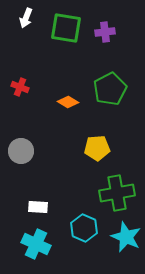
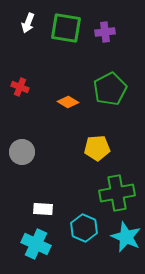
white arrow: moved 2 px right, 5 px down
gray circle: moved 1 px right, 1 px down
white rectangle: moved 5 px right, 2 px down
